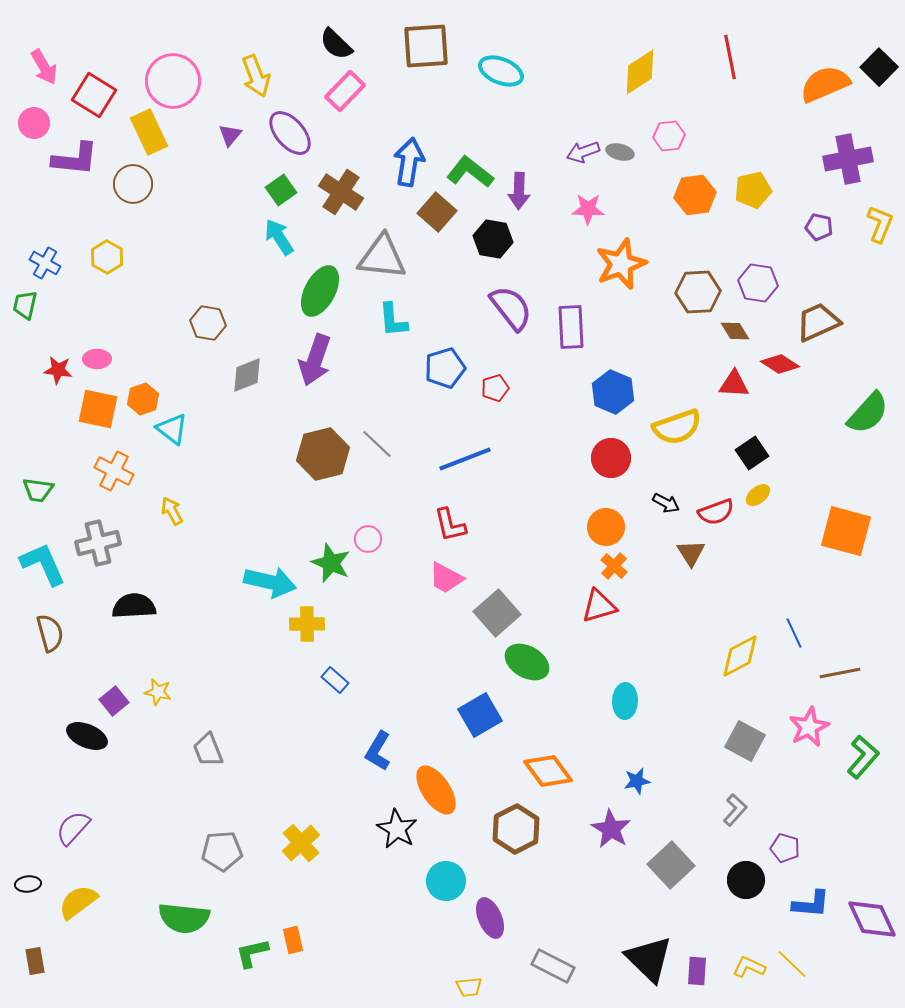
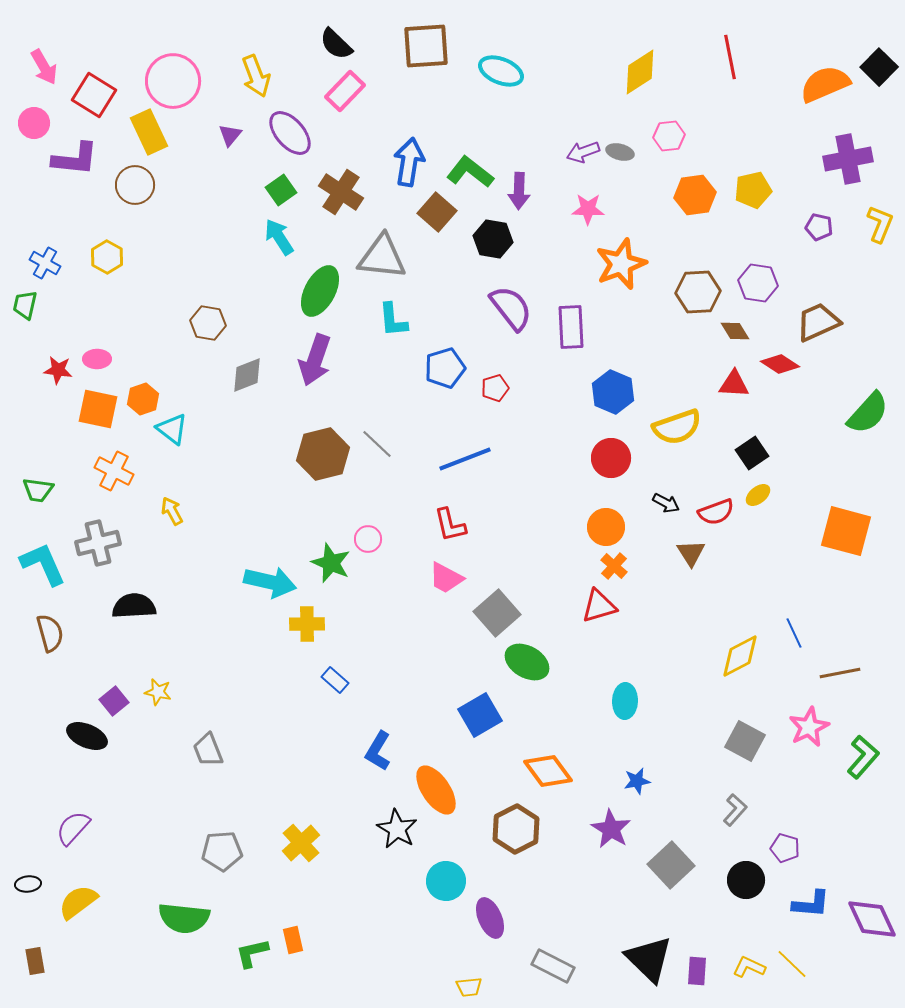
brown circle at (133, 184): moved 2 px right, 1 px down
